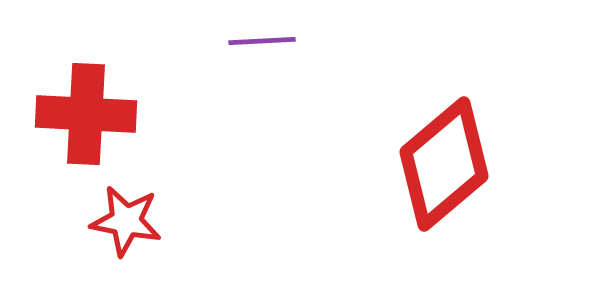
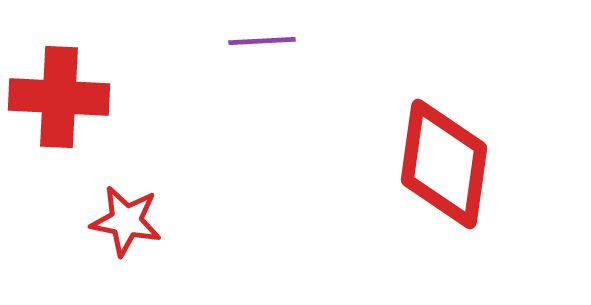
red cross: moved 27 px left, 17 px up
red diamond: rotated 42 degrees counterclockwise
